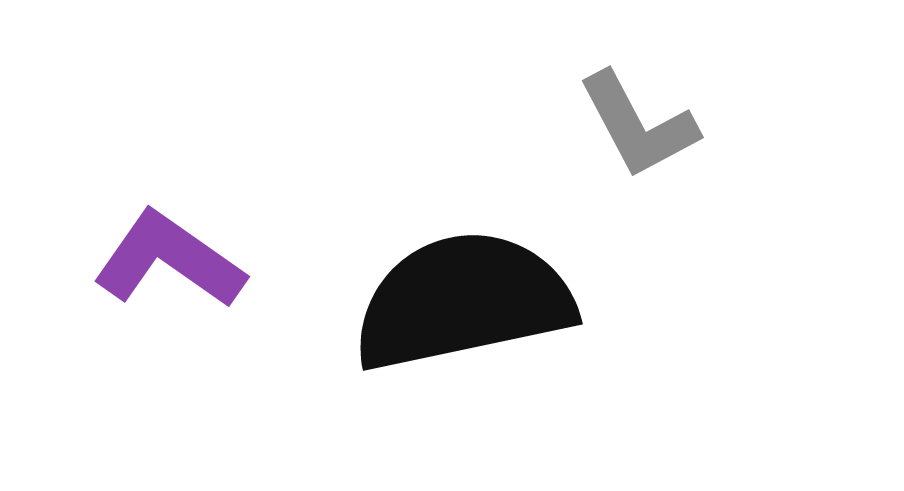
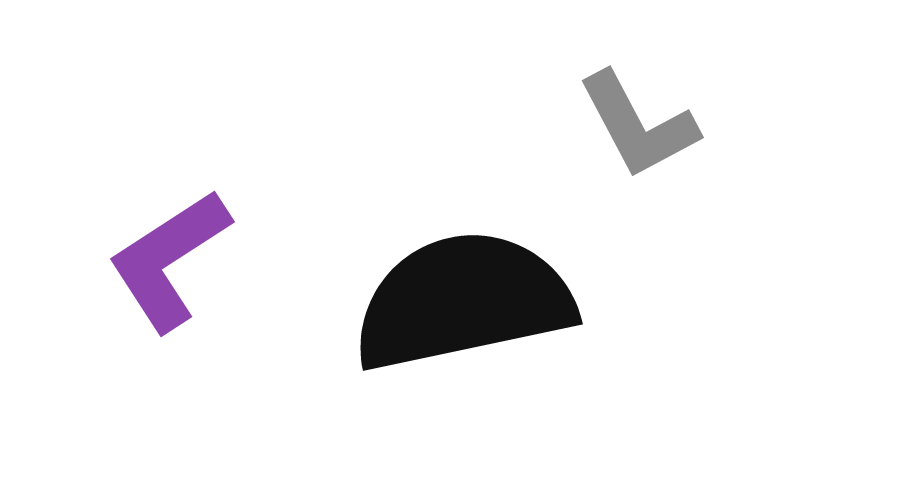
purple L-shape: rotated 68 degrees counterclockwise
